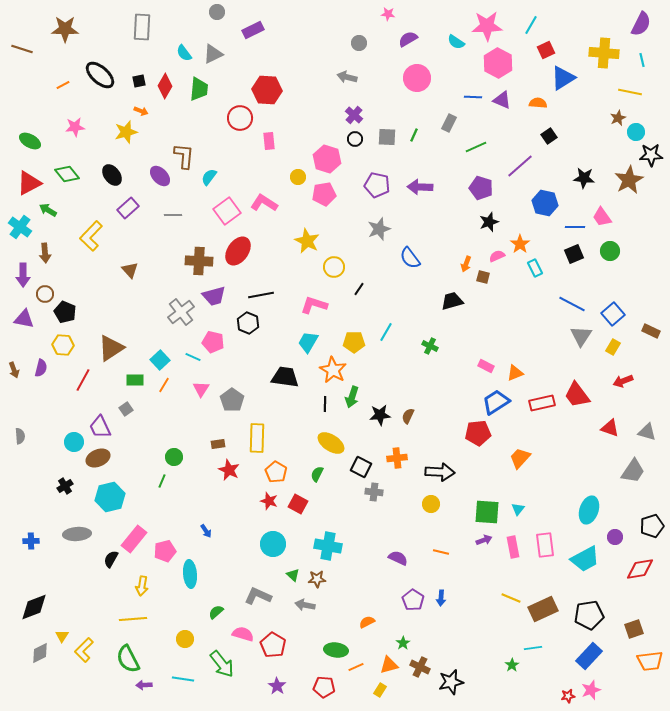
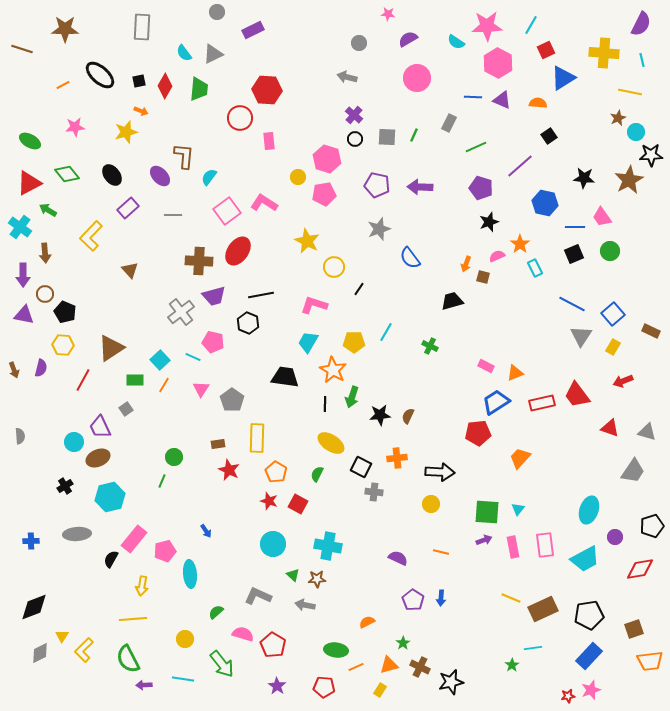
purple triangle at (24, 319): moved 4 px up
